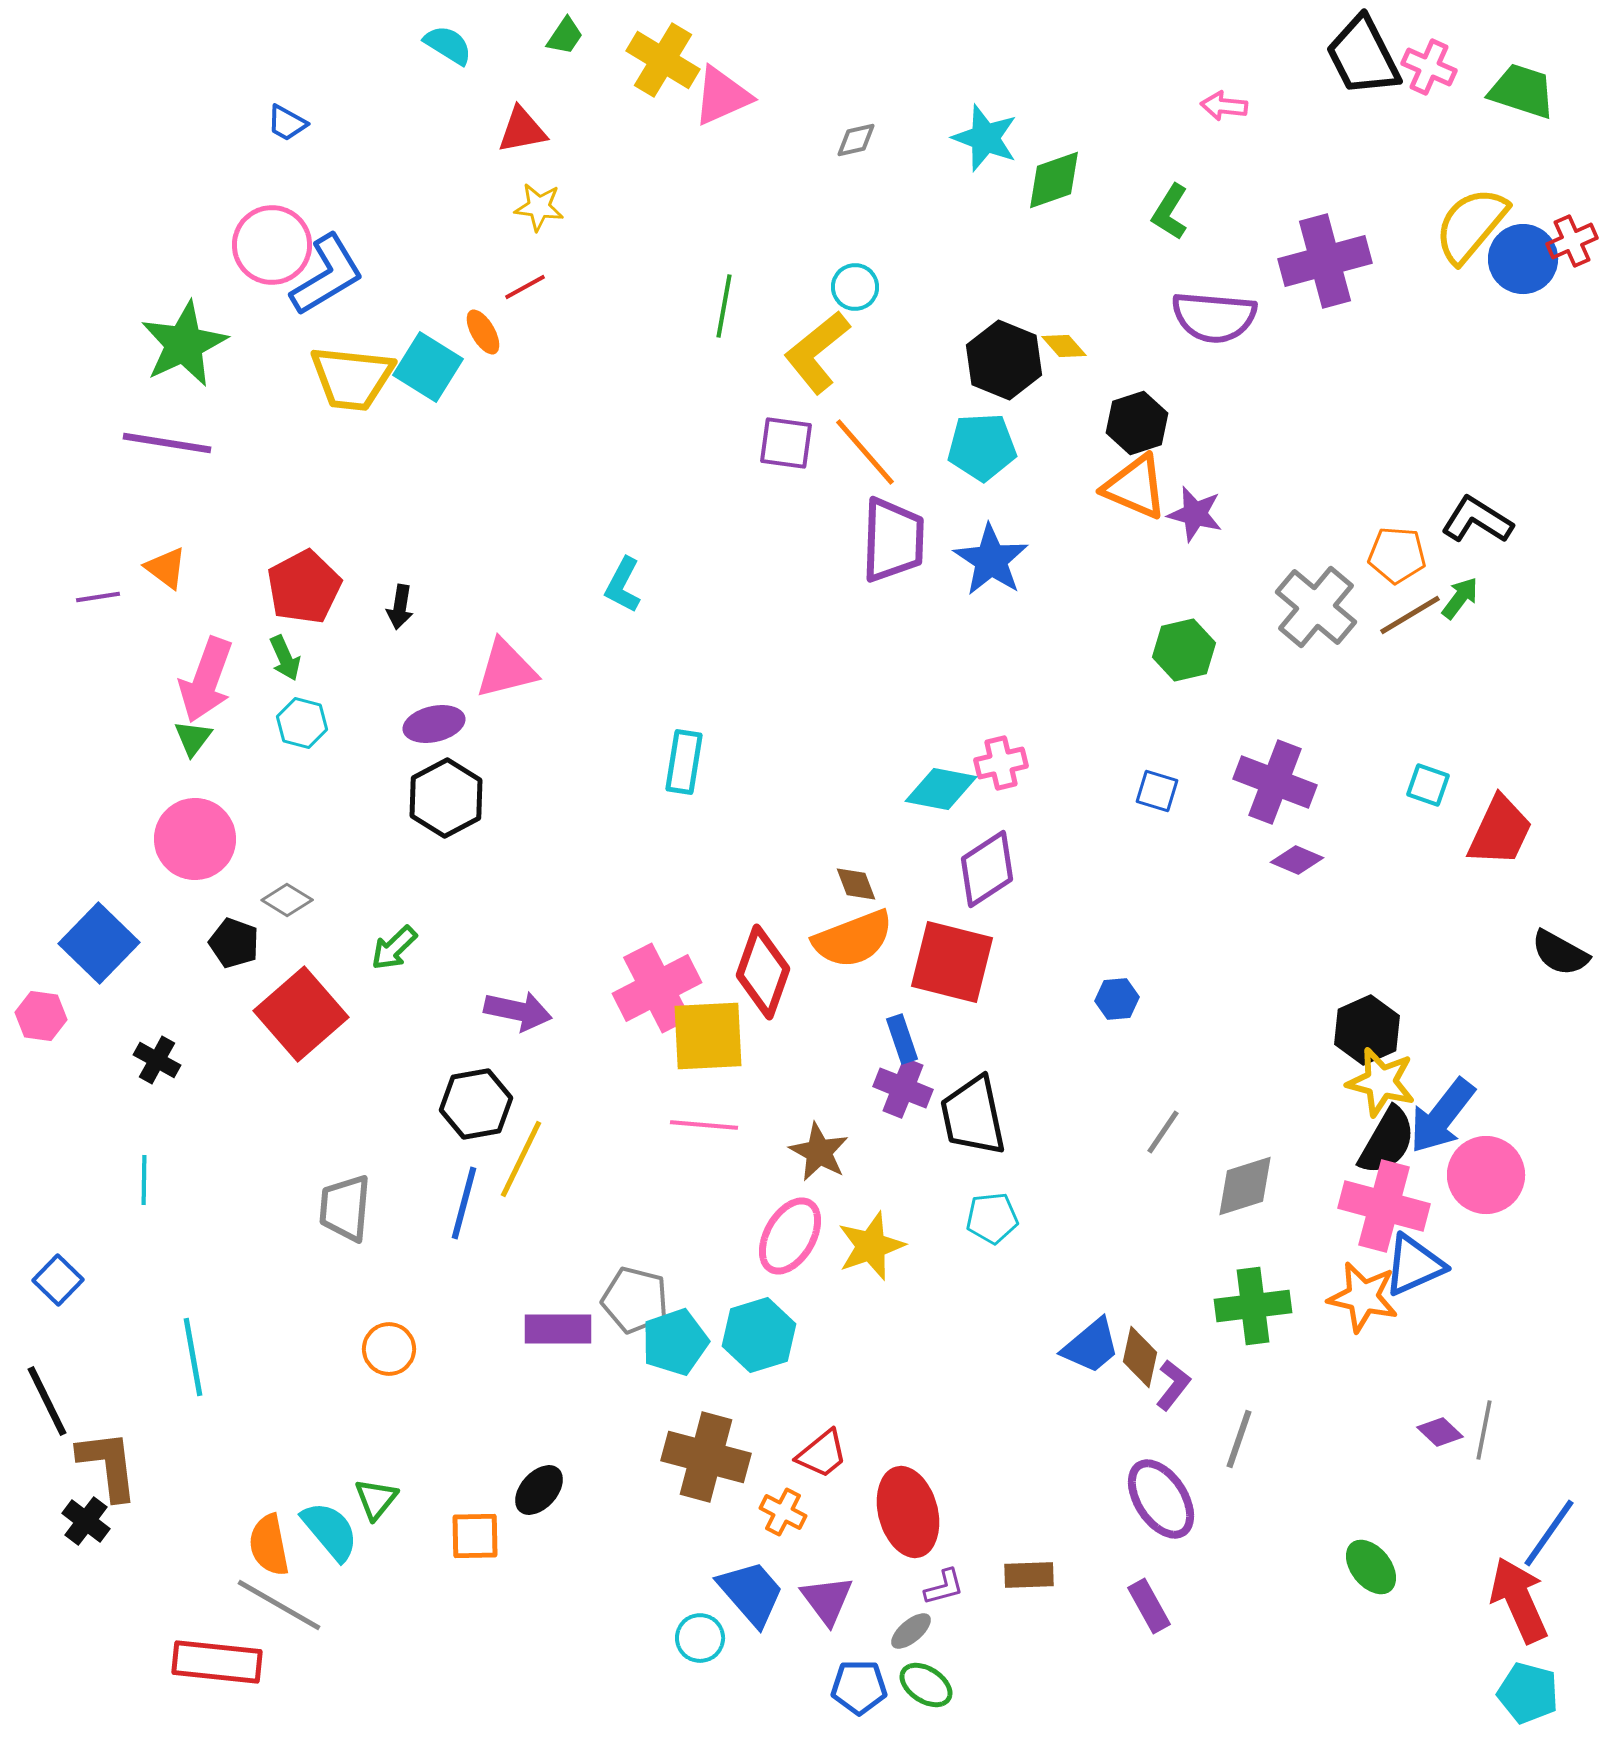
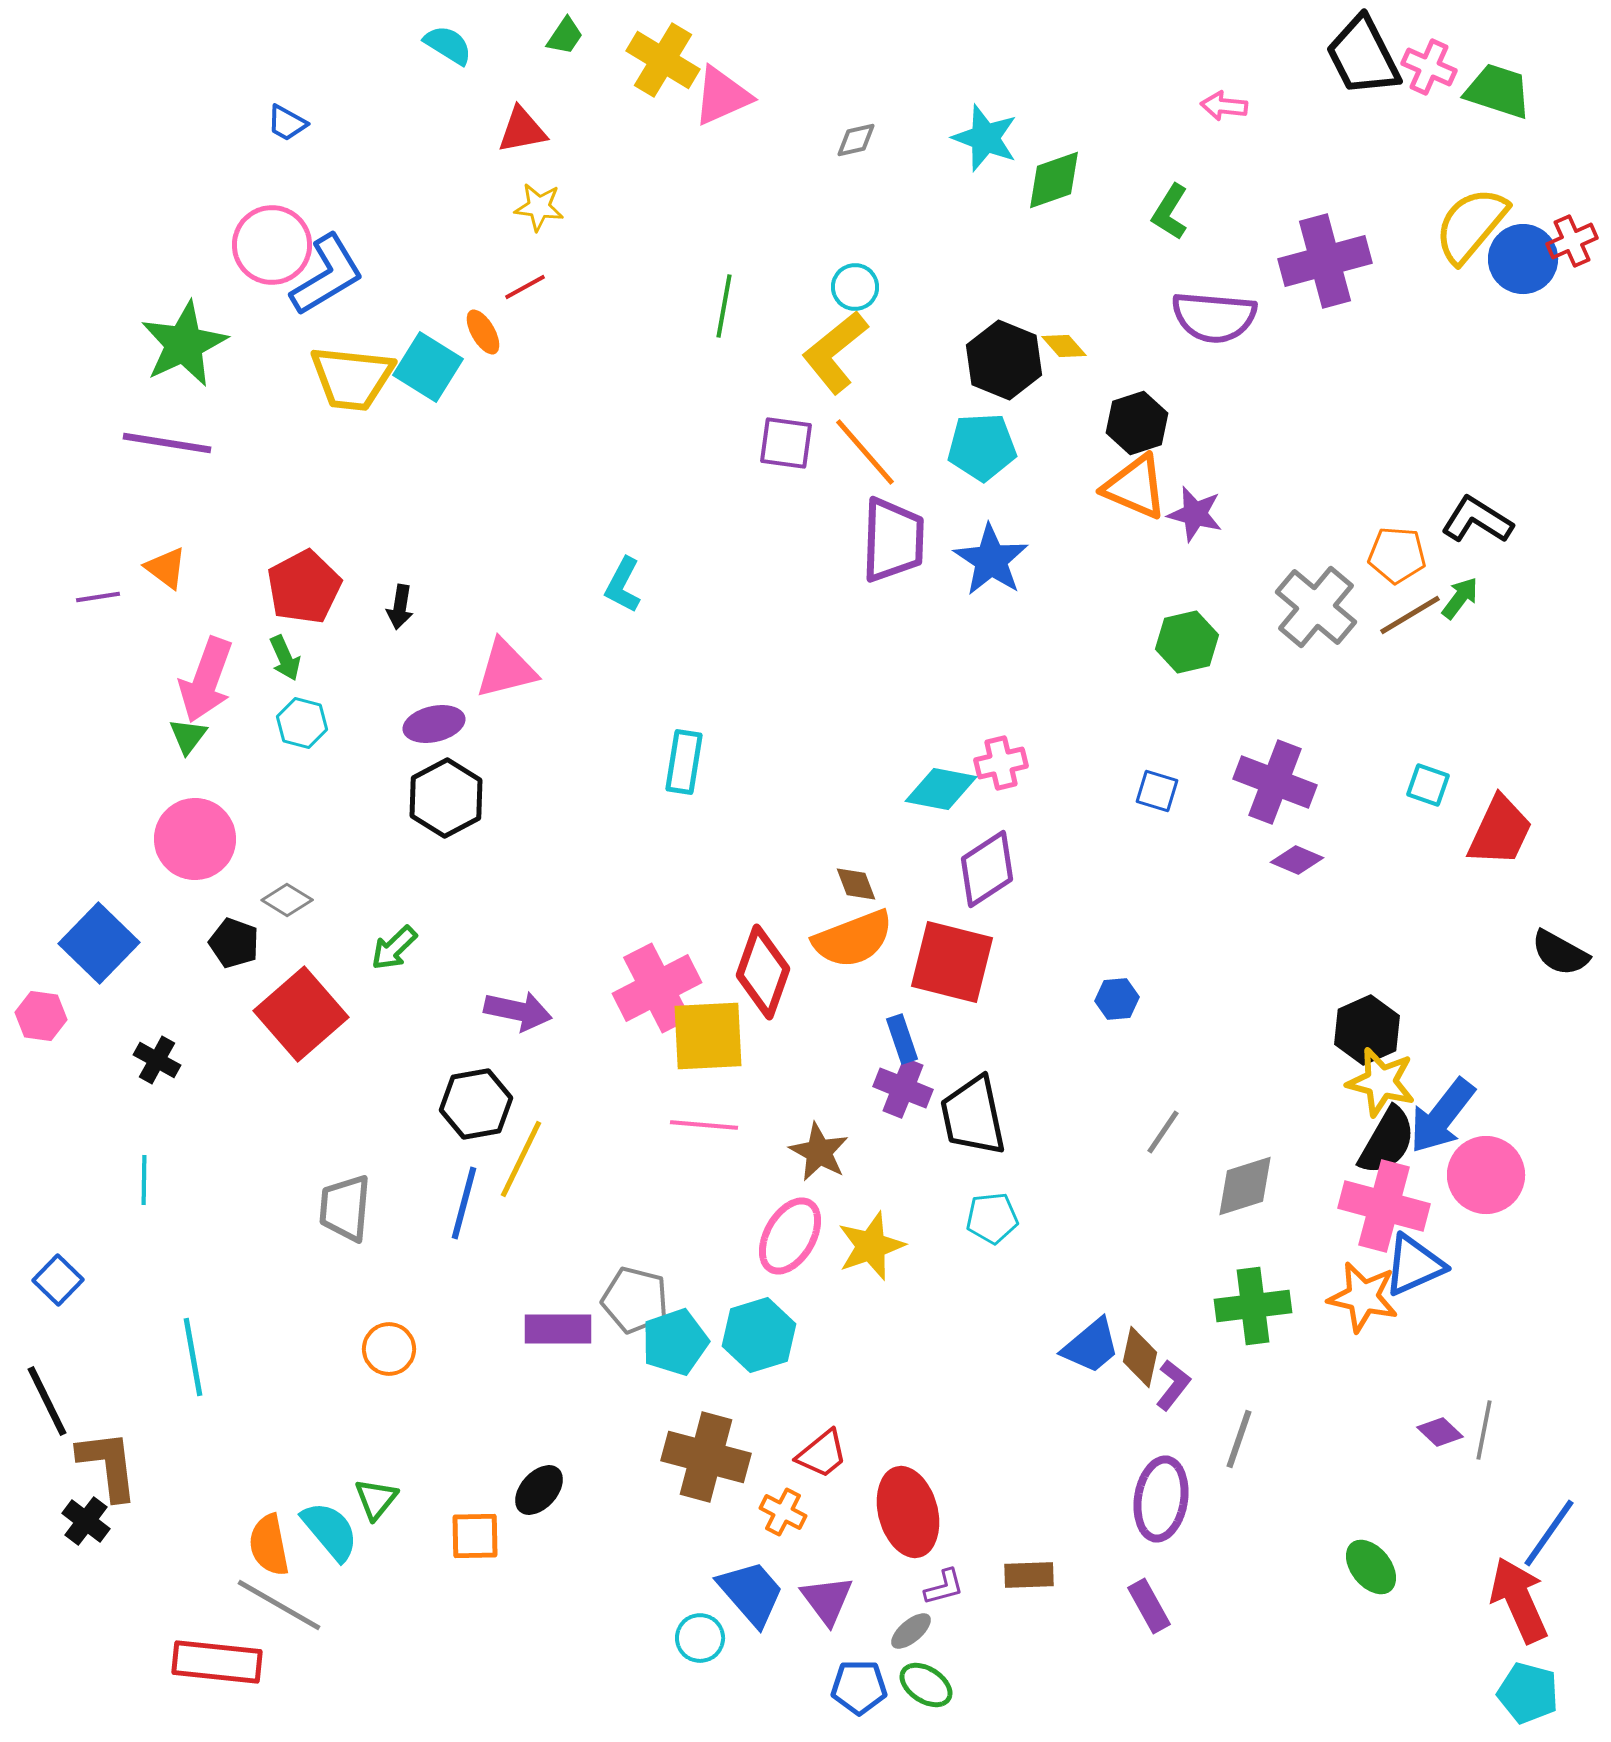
green trapezoid at (1522, 91): moved 24 px left
yellow L-shape at (817, 352): moved 18 px right
green hexagon at (1184, 650): moved 3 px right, 8 px up
green triangle at (193, 738): moved 5 px left, 2 px up
purple ellipse at (1161, 1499): rotated 42 degrees clockwise
